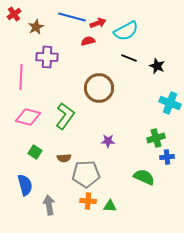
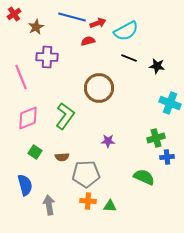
black star: rotated 14 degrees counterclockwise
pink line: rotated 25 degrees counterclockwise
pink diamond: moved 1 px down; rotated 35 degrees counterclockwise
brown semicircle: moved 2 px left, 1 px up
